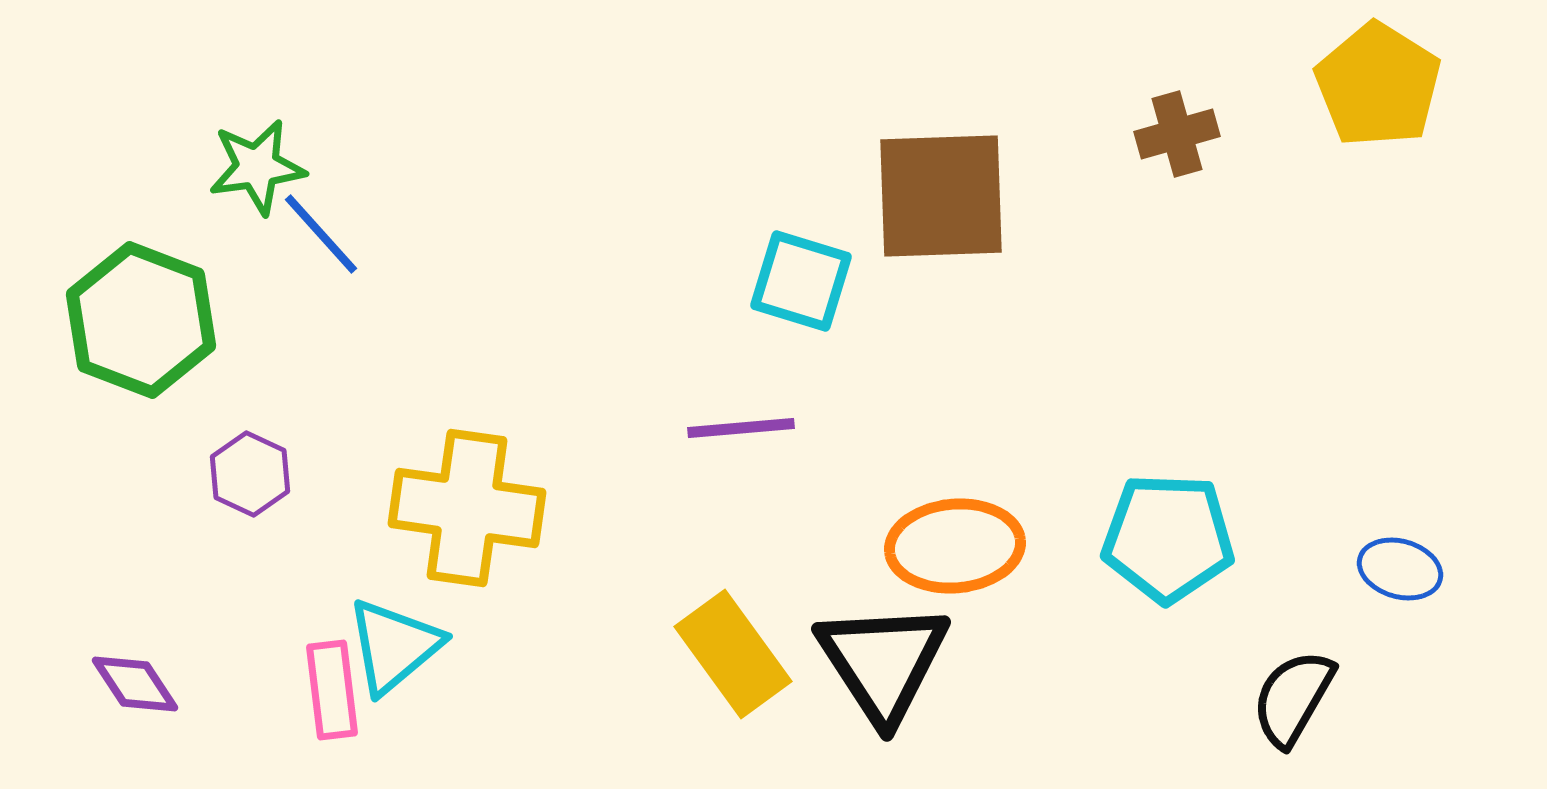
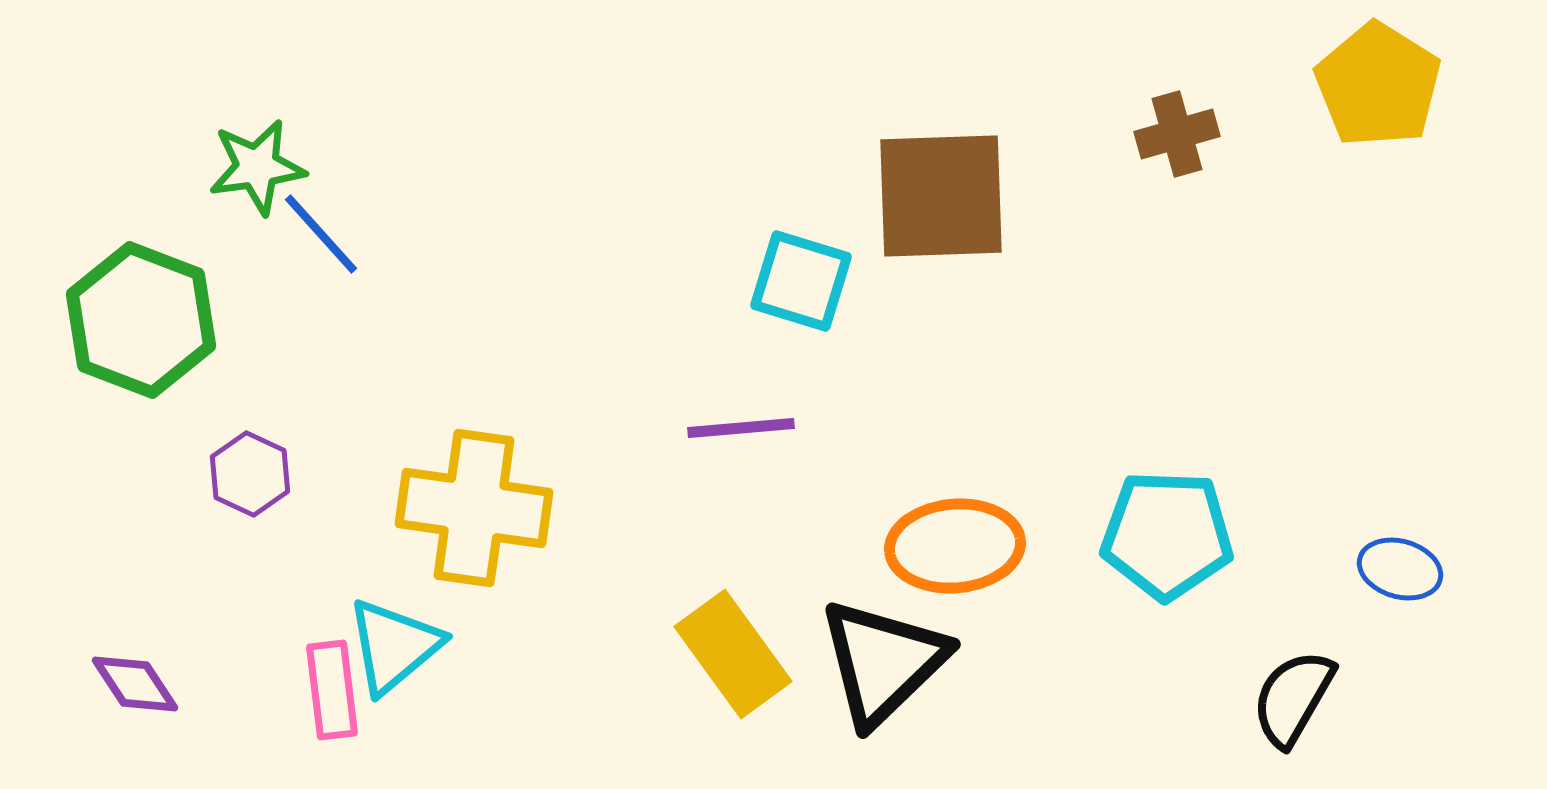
yellow cross: moved 7 px right
cyan pentagon: moved 1 px left, 3 px up
black triangle: rotated 19 degrees clockwise
